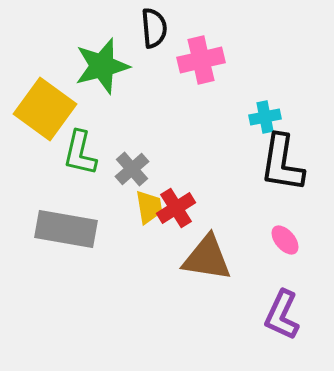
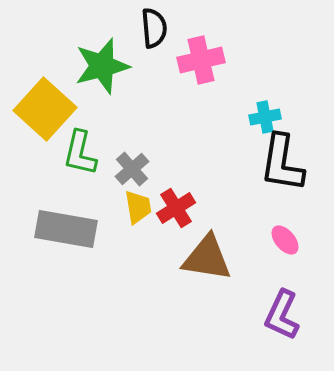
yellow square: rotated 6 degrees clockwise
yellow trapezoid: moved 11 px left
